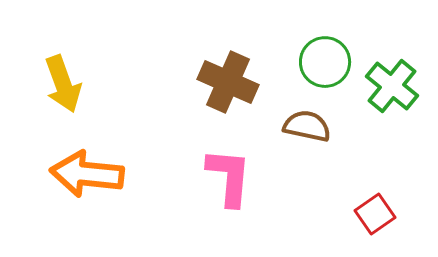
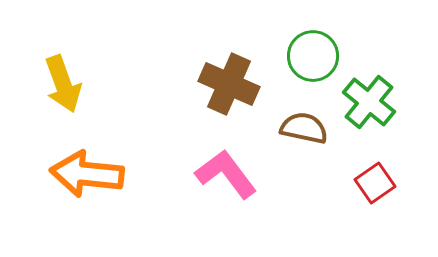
green circle: moved 12 px left, 6 px up
brown cross: moved 1 px right, 2 px down
green cross: moved 23 px left, 16 px down
brown semicircle: moved 3 px left, 2 px down
pink L-shape: moved 3 px left, 3 px up; rotated 42 degrees counterclockwise
red square: moved 31 px up
